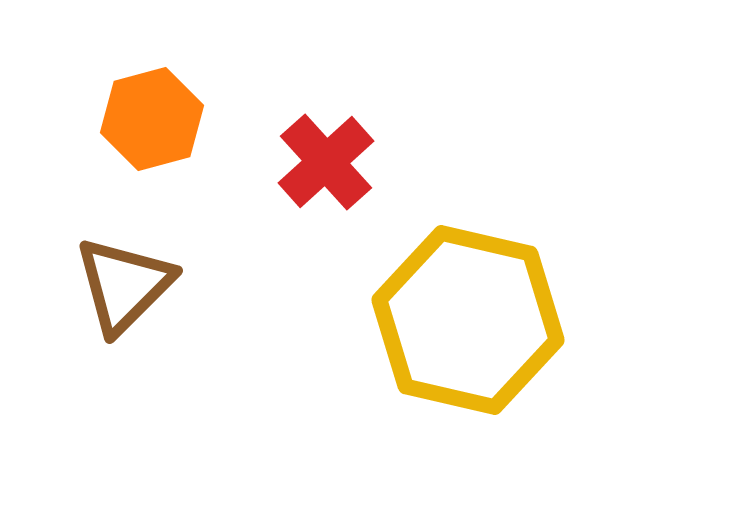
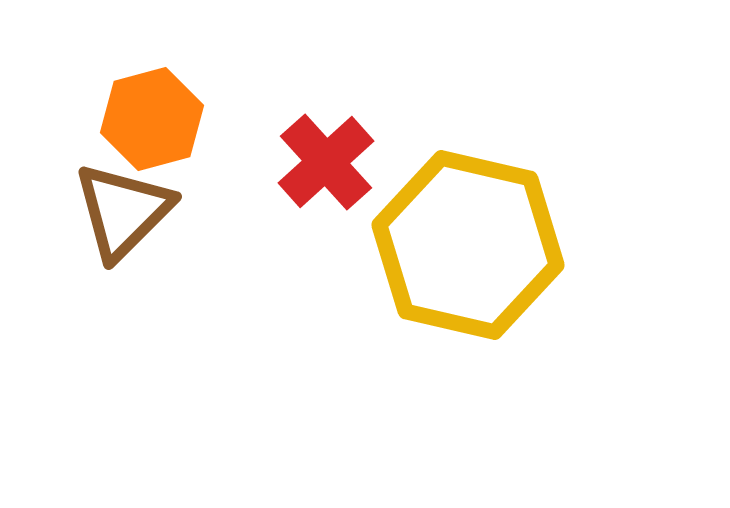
brown triangle: moved 1 px left, 74 px up
yellow hexagon: moved 75 px up
